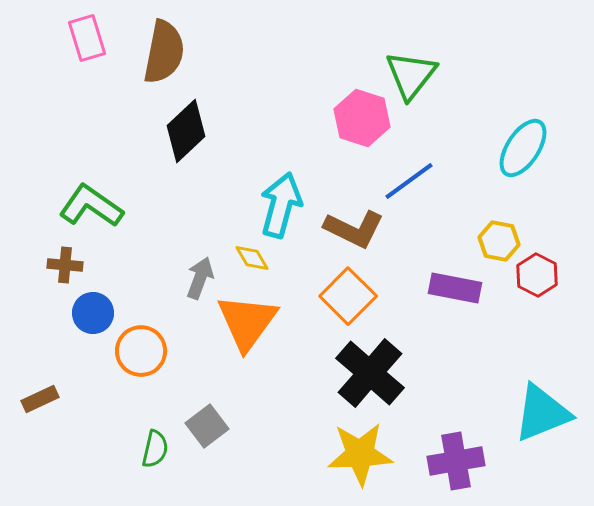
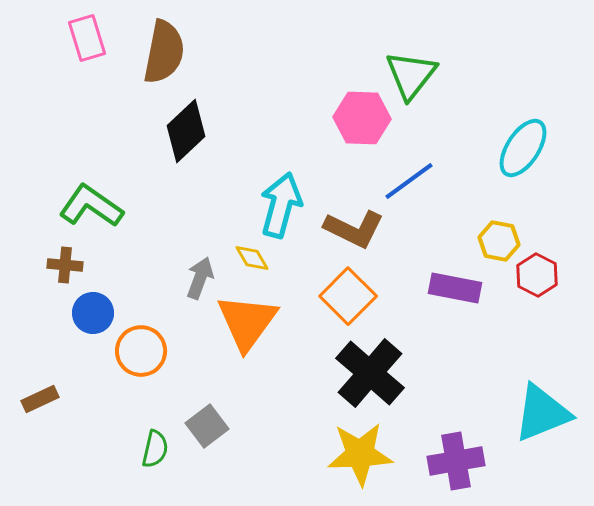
pink hexagon: rotated 16 degrees counterclockwise
